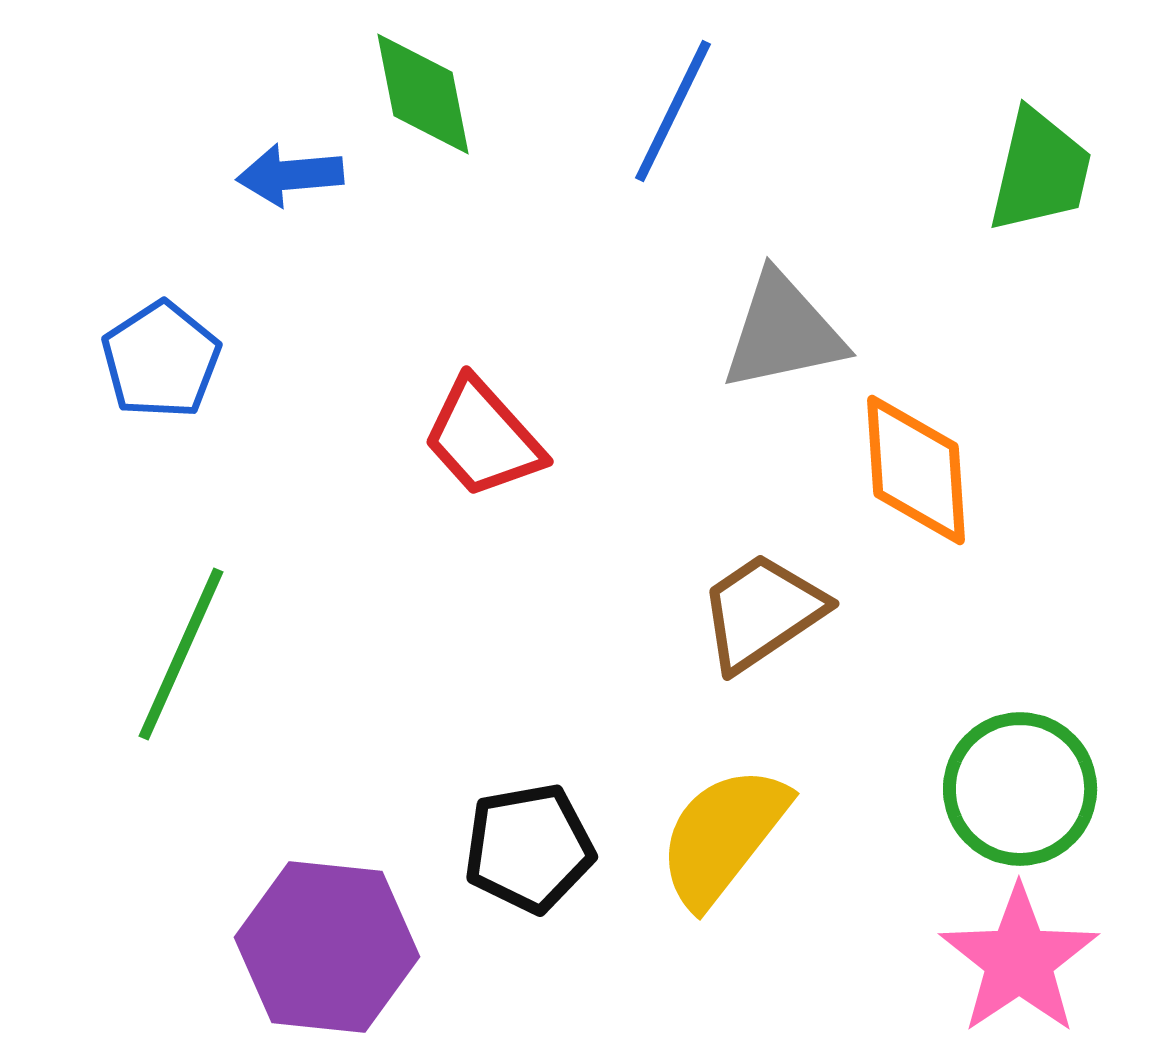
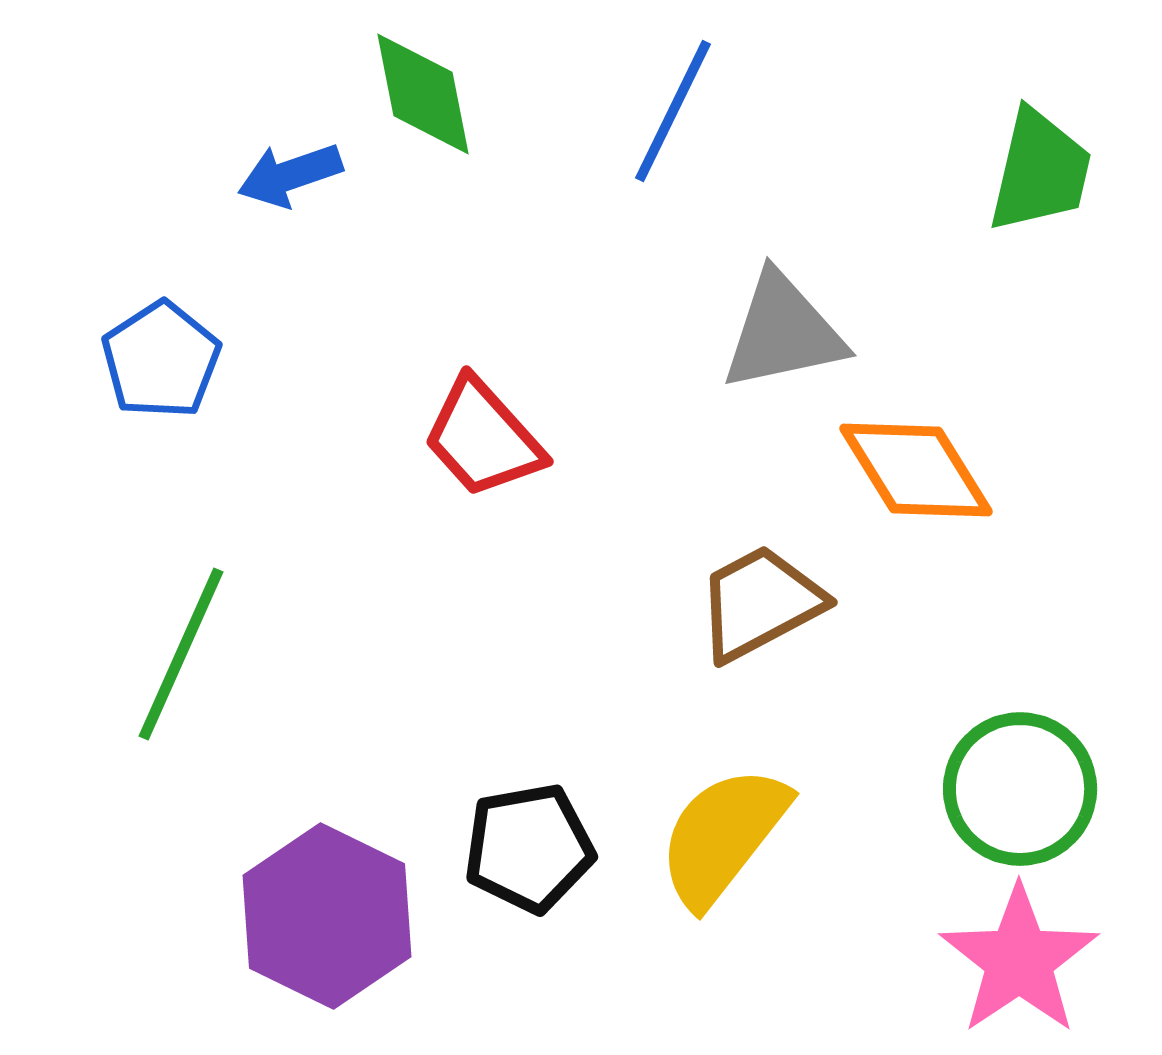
blue arrow: rotated 14 degrees counterclockwise
orange diamond: rotated 28 degrees counterclockwise
brown trapezoid: moved 2 px left, 9 px up; rotated 6 degrees clockwise
purple hexagon: moved 31 px up; rotated 20 degrees clockwise
